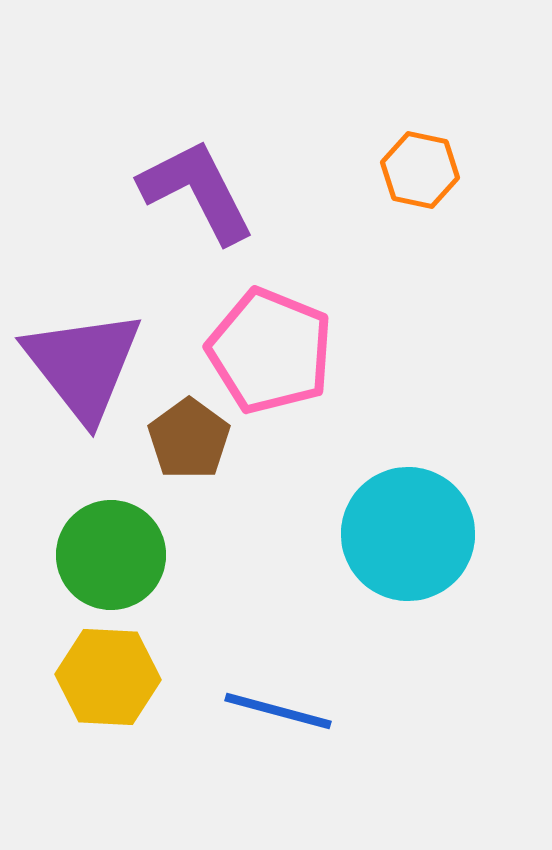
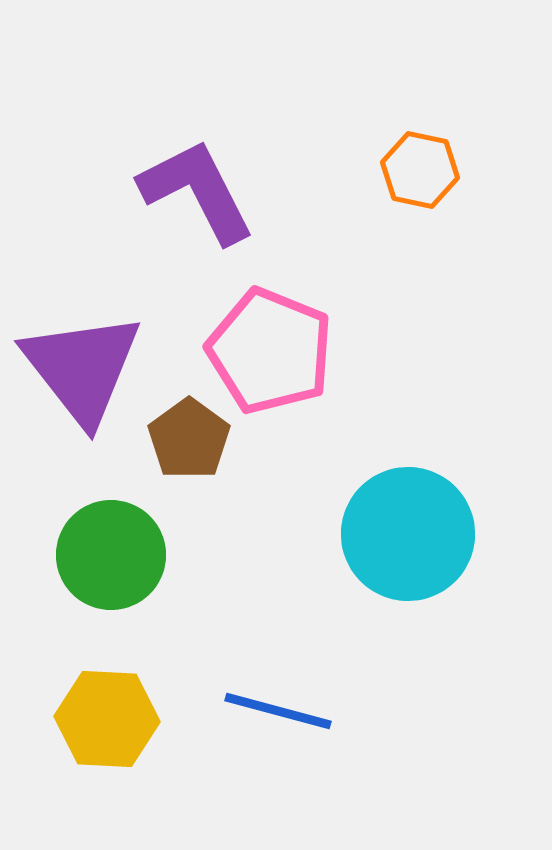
purple triangle: moved 1 px left, 3 px down
yellow hexagon: moved 1 px left, 42 px down
